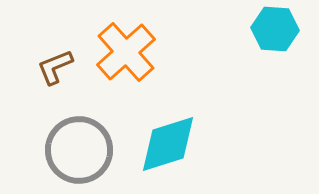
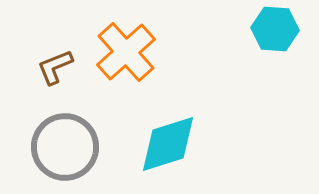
gray circle: moved 14 px left, 3 px up
